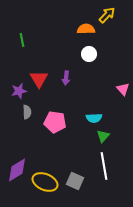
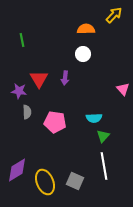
yellow arrow: moved 7 px right
white circle: moved 6 px left
purple arrow: moved 1 px left
purple star: rotated 21 degrees clockwise
yellow ellipse: rotated 45 degrees clockwise
